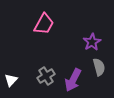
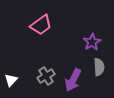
pink trapezoid: moved 3 px left, 1 px down; rotated 25 degrees clockwise
gray semicircle: rotated 12 degrees clockwise
